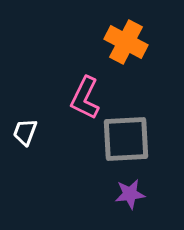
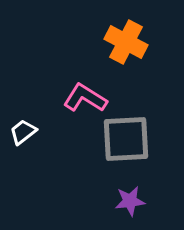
pink L-shape: rotated 96 degrees clockwise
white trapezoid: moved 2 px left; rotated 32 degrees clockwise
purple star: moved 7 px down
